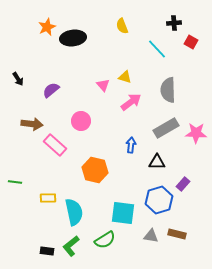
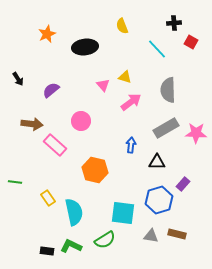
orange star: moved 7 px down
black ellipse: moved 12 px right, 9 px down
yellow rectangle: rotated 56 degrees clockwise
green L-shape: rotated 65 degrees clockwise
